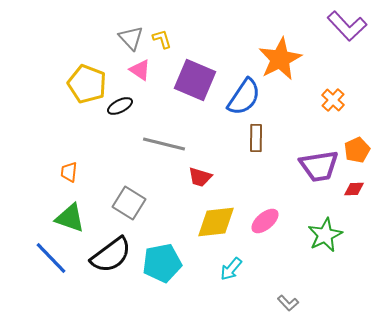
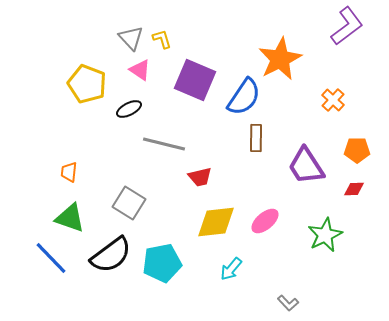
purple L-shape: rotated 84 degrees counterclockwise
black ellipse: moved 9 px right, 3 px down
orange pentagon: rotated 25 degrees clockwise
purple trapezoid: moved 13 px left; rotated 66 degrees clockwise
red trapezoid: rotated 30 degrees counterclockwise
